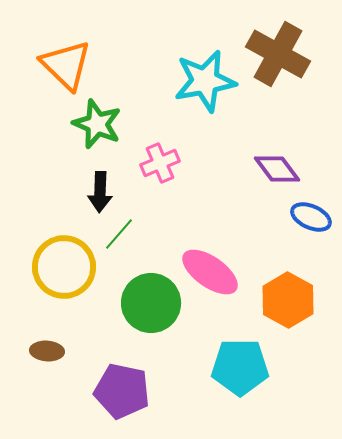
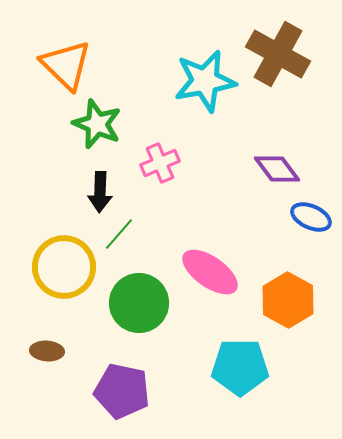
green circle: moved 12 px left
